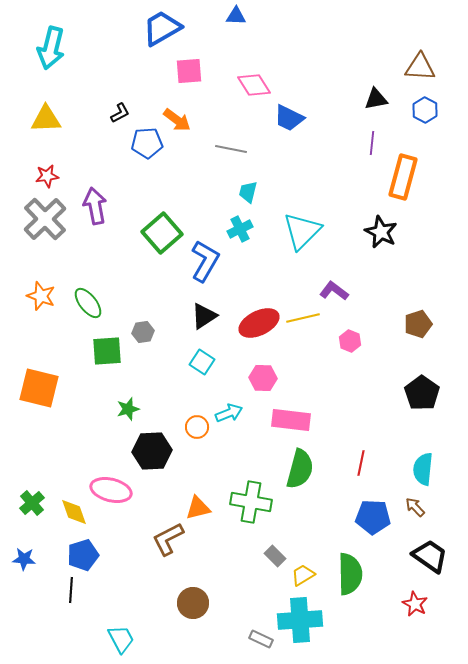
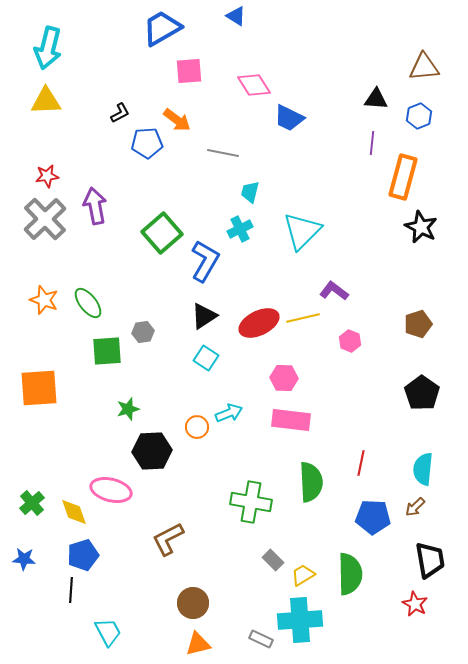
blue triangle at (236, 16): rotated 30 degrees clockwise
cyan arrow at (51, 48): moved 3 px left
brown triangle at (420, 67): moved 4 px right; rotated 8 degrees counterclockwise
black triangle at (376, 99): rotated 15 degrees clockwise
blue hexagon at (425, 110): moved 6 px left, 6 px down; rotated 10 degrees clockwise
yellow triangle at (46, 119): moved 18 px up
gray line at (231, 149): moved 8 px left, 4 px down
cyan trapezoid at (248, 192): moved 2 px right
black star at (381, 232): moved 40 px right, 5 px up
orange star at (41, 296): moved 3 px right, 4 px down
cyan square at (202, 362): moved 4 px right, 4 px up
pink hexagon at (263, 378): moved 21 px right
orange square at (39, 388): rotated 18 degrees counterclockwise
green semicircle at (300, 469): moved 11 px right, 13 px down; rotated 18 degrees counterclockwise
brown arrow at (415, 507): rotated 90 degrees counterclockwise
orange triangle at (198, 508): moved 136 px down
gray rectangle at (275, 556): moved 2 px left, 4 px down
black trapezoid at (430, 556): moved 4 px down; rotated 45 degrees clockwise
cyan trapezoid at (121, 639): moved 13 px left, 7 px up
